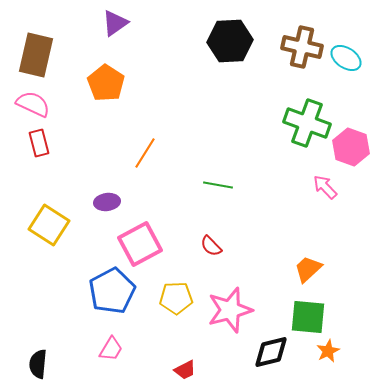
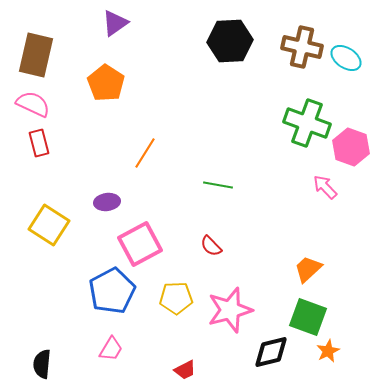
green square: rotated 15 degrees clockwise
black semicircle: moved 4 px right
